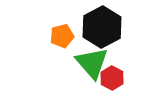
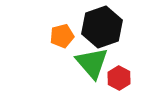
black hexagon: rotated 9 degrees clockwise
red hexagon: moved 7 px right
